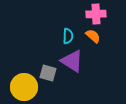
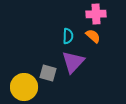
purple triangle: moved 1 px right, 1 px down; rotated 40 degrees clockwise
